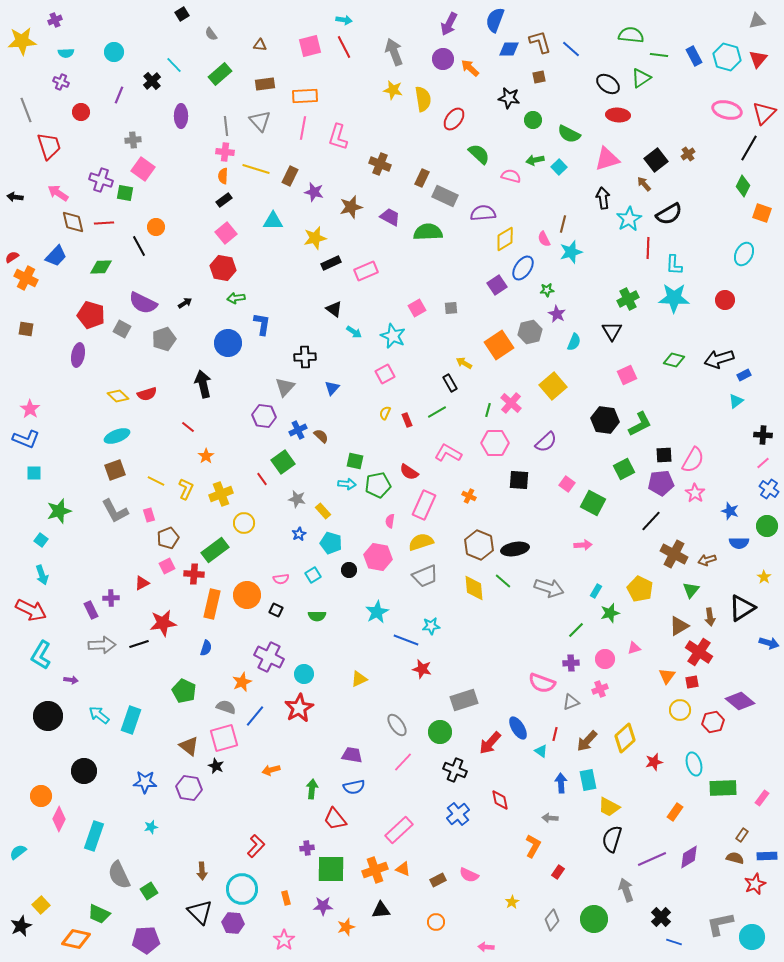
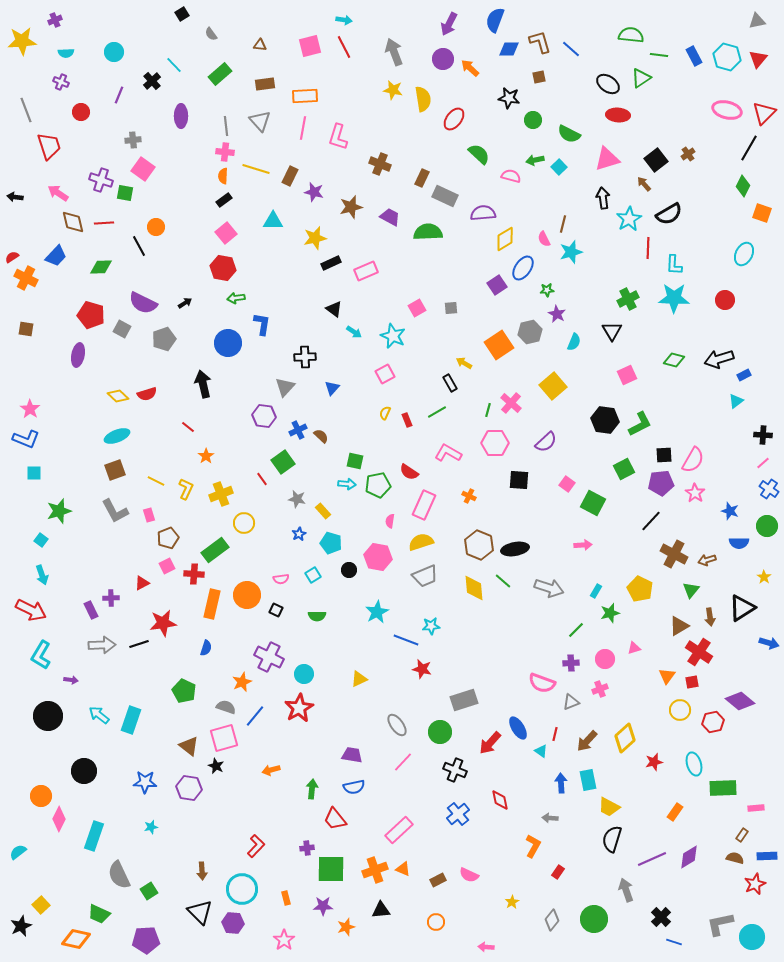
pink rectangle at (762, 798): moved 6 px left, 10 px down; rotated 49 degrees clockwise
